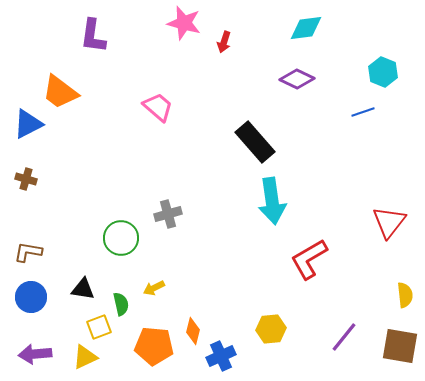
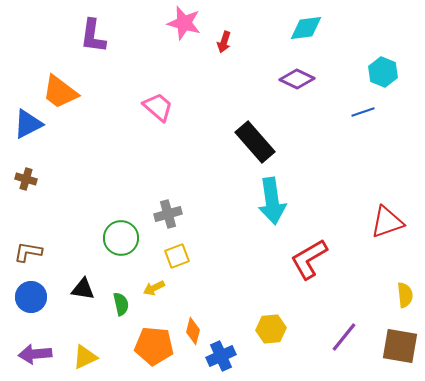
red triangle: moved 2 px left; rotated 33 degrees clockwise
yellow square: moved 78 px right, 71 px up
